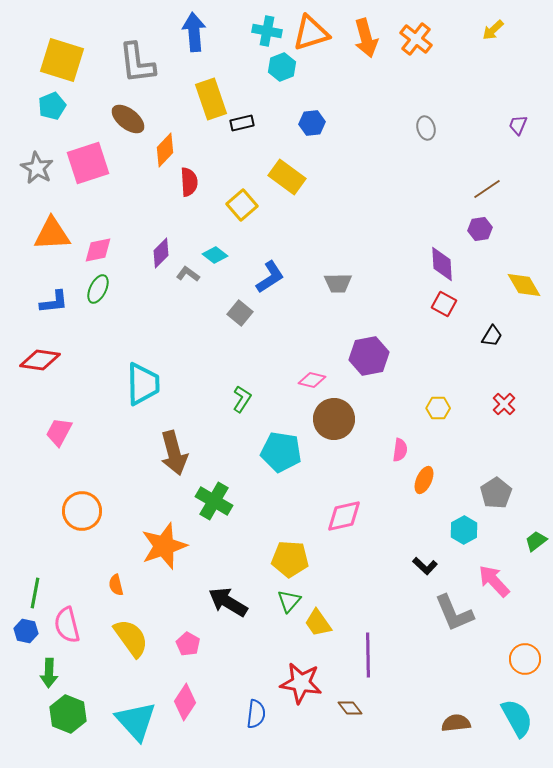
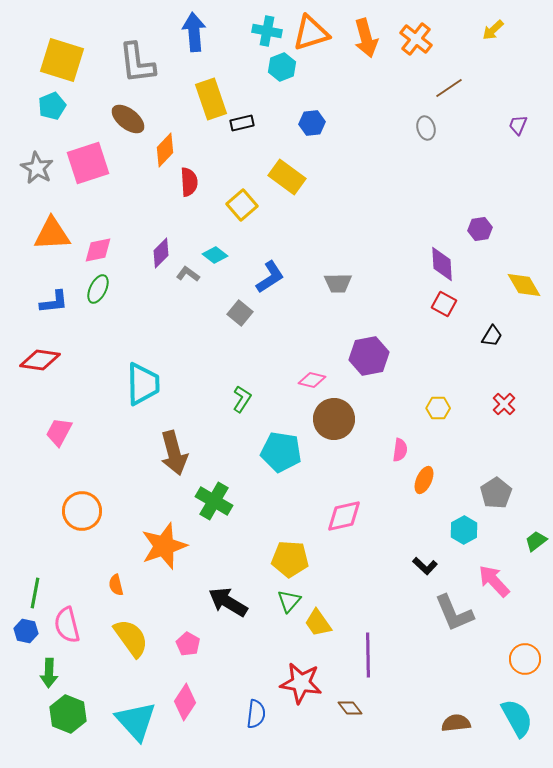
brown line at (487, 189): moved 38 px left, 101 px up
